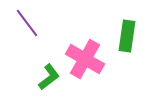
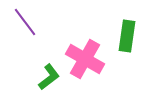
purple line: moved 2 px left, 1 px up
